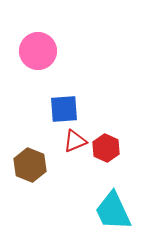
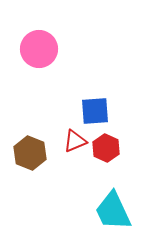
pink circle: moved 1 px right, 2 px up
blue square: moved 31 px right, 2 px down
brown hexagon: moved 12 px up
